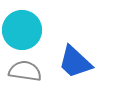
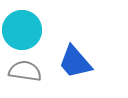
blue trapezoid: rotated 6 degrees clockwise
